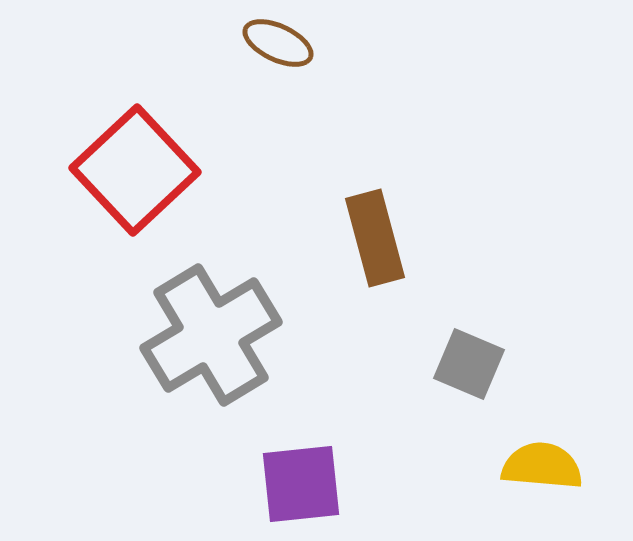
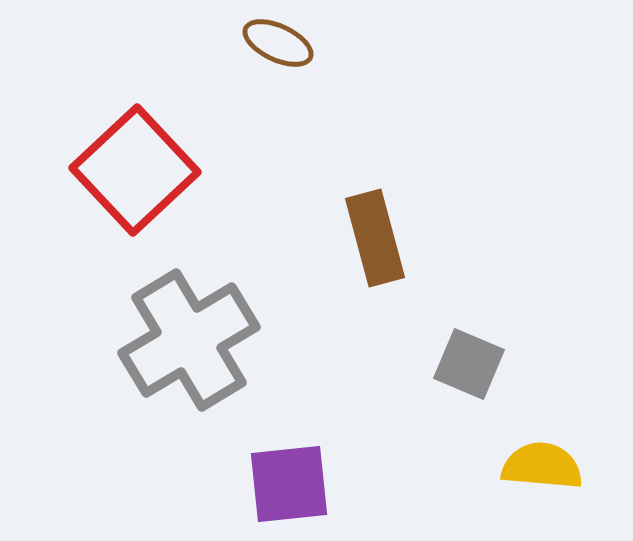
gray cross: moved 22 px left, 5 px down
purple square: moved 12 px left
